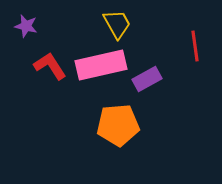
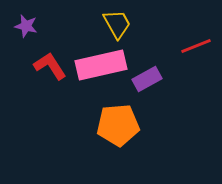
red line: moved 1 px right; rotated 76 degrees clockwise
